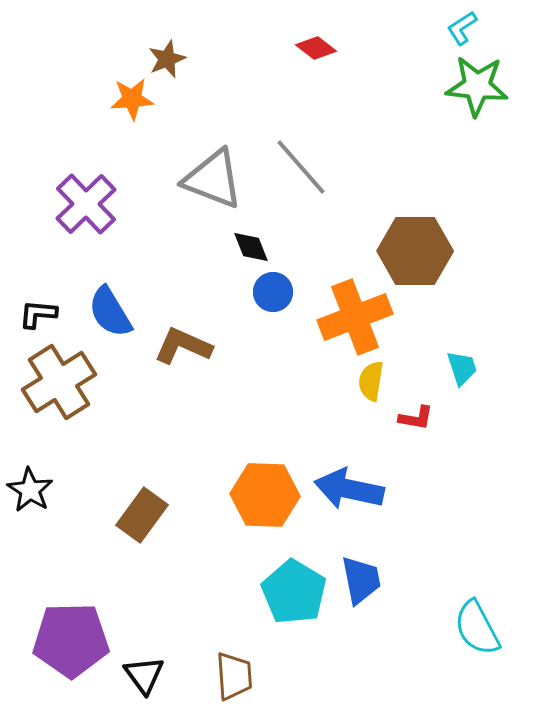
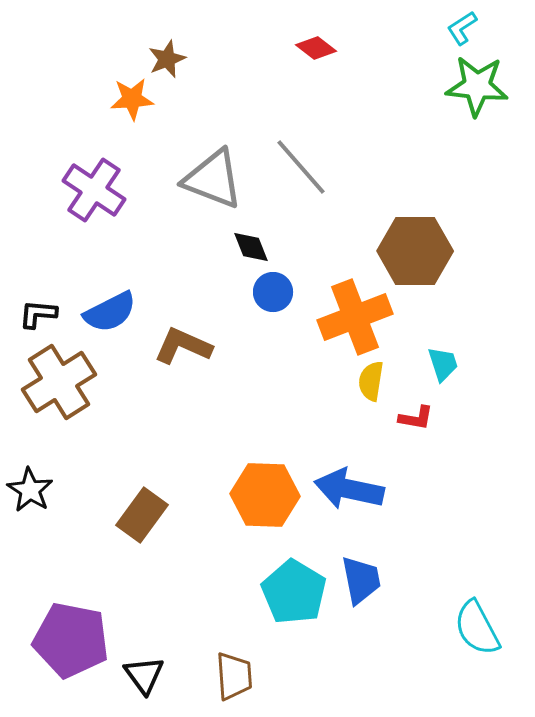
purple cross: moved 8 px right, 14 px up; rotated 12 degrees counterclockwise
blue semicircle: rotated 86 degrees counterclockwise
cyan trapezoid: moved 19 px left, 4 px up
purple pentagon: rotated 12 degrees clockwise
